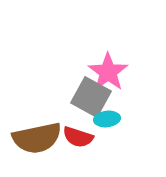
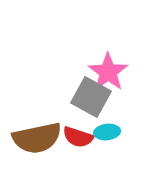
cyan ellipse: moved 13 px down
